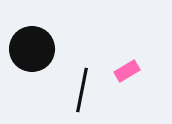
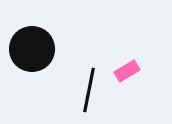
black line: moved 7 px right
